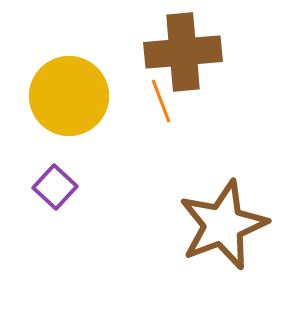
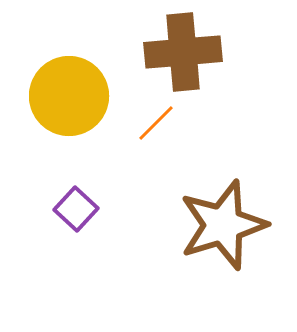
orange line: moved 5 px left, 22 px down; rotated 66 degrees clockwise
purple square: moved 21 px right, 22 px down
brown star: rotated 4 degrees clockwise
